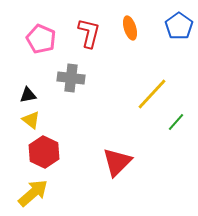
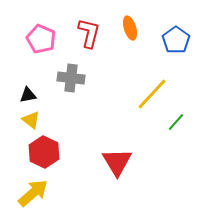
blue pentagon: moved 3 px left, 14 px down
red triangle: rotated 16 degrees counterclockwise
